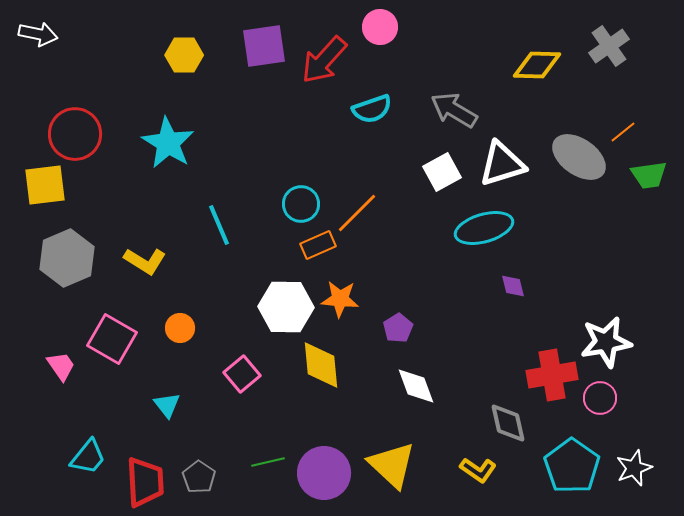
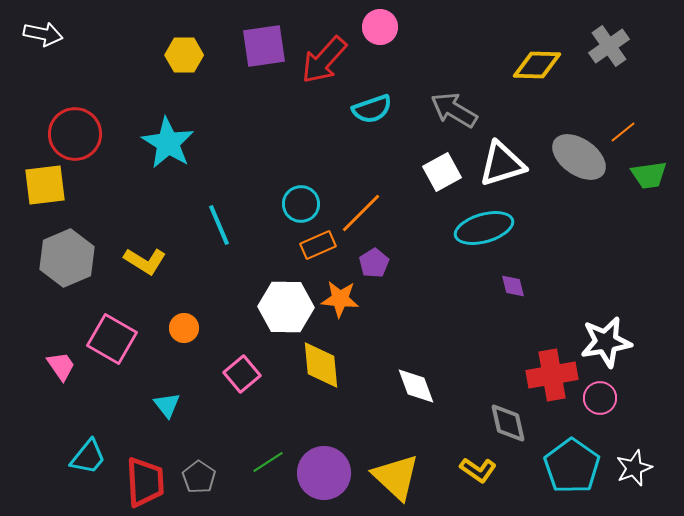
white arrow at (38, 34): moved 5 px right
orange line at (357, 213): moved 4 px right
orange circle at (180, 328): moved 4 px right
purple pentagon at (398, 328): moved 24 px left, 65 px up
green line at (268, 462): rotated 20 degrees counterclockwise
yellow triangle at (392, 465): moved 4 px right, 12 px down
